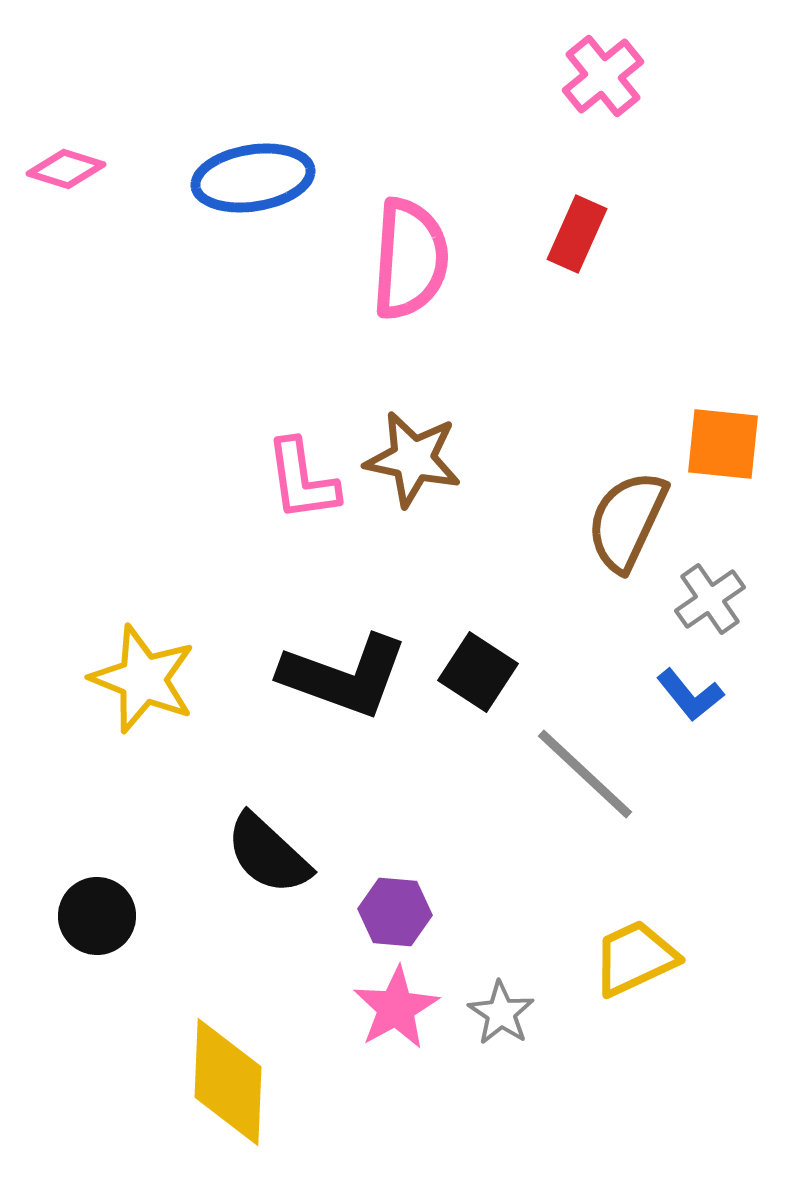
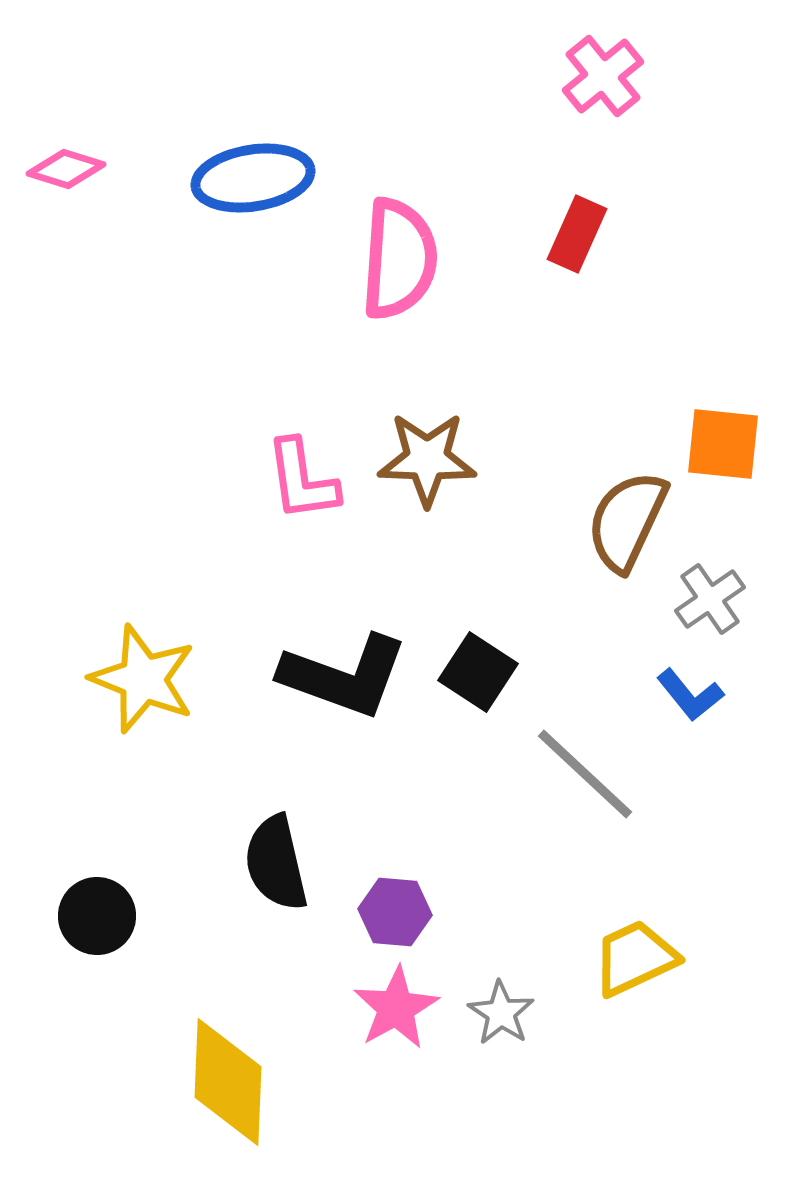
pink semicircle: moved 11 px left
brown star: moved 14 px right; rotated 10 degrees counterclockwise
black semicircle: moved 8 px right, 9 px down; rotated 34 degrees clockwise
